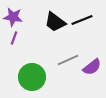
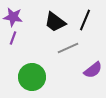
black line: moved 3 px right; rotated 45 degrees counterclockwise
purple line: moved 1 px left
gray line: moved 12 px up
purple semicircle: moved 1 px right, 3 px down
